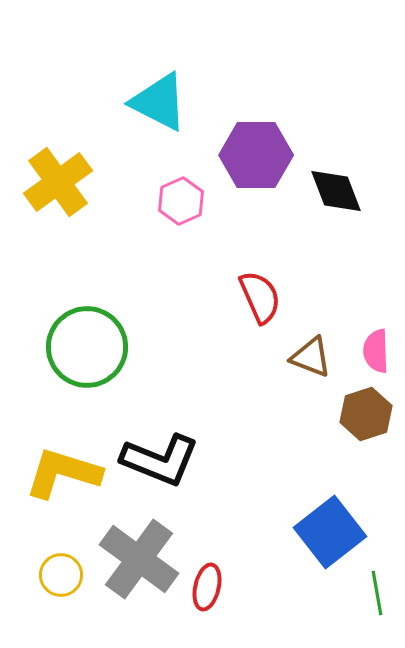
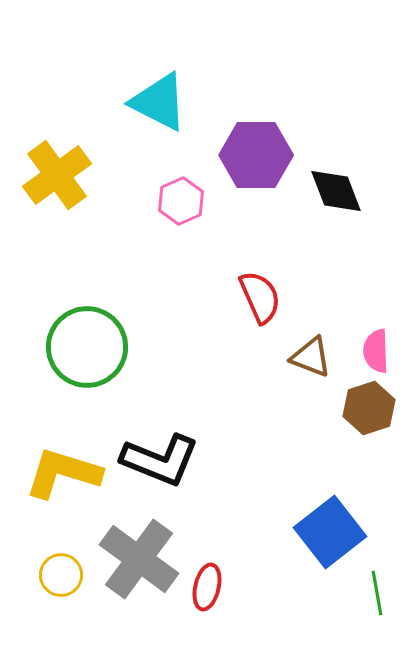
yellow cross: moved 1 px left, 7 px up
brown hexagon: moved 3 px right, 6 px up
